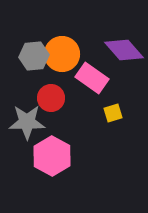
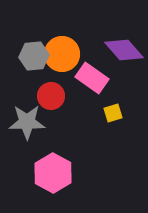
red circle: moved 2 px up
pink hexagon: moved 1 px right, 17 px down
